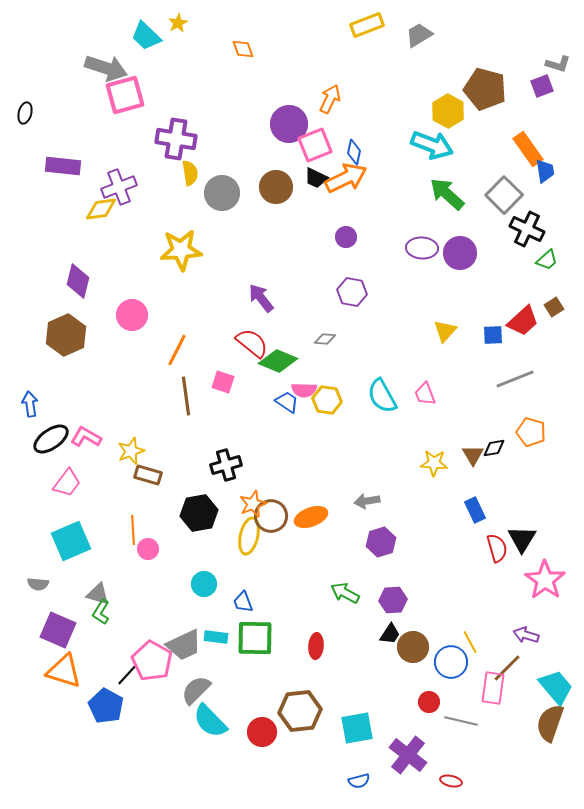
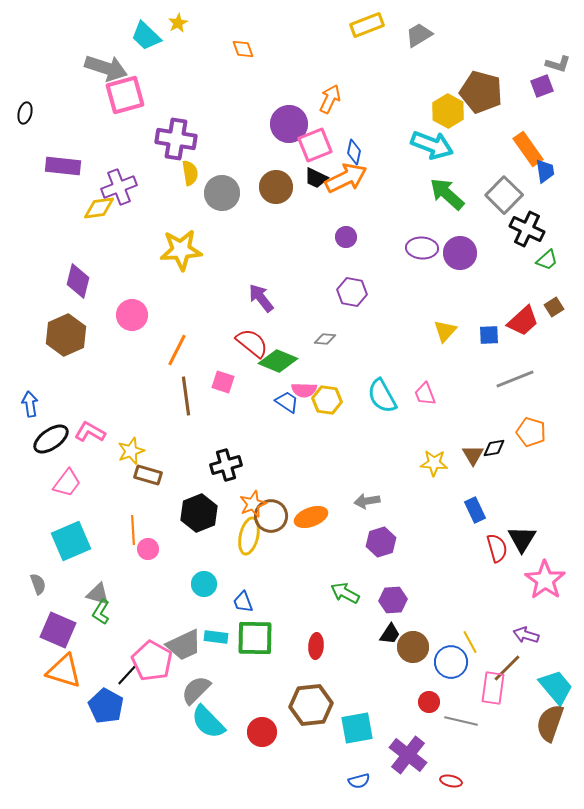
brown pentagon at (485, 89): moved 4 px left, 3 px down
yellow diamond at (101, 209): moved 2 px left, 1 px up
blue square at (493, 335): moved 4 px left
pink L-shape at (86, 437): moved 4 px right, 5 px up
black hexagon at (199, 513): rotated 12 degrees counterclockwise
gray semicircle at (38, 584): rotated 115 degrees counterclockwise
brown hexagon at (300, 711): moved 11 px right, 6 px up
cyan semicircle at (210, 721): moved 2 px left, 1 px down
